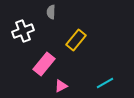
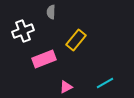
pink rectangle: moved 5 px up; rotated 30 degrees clockwise
pink triangle: moved 5 px right, 1 px down
